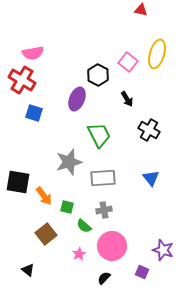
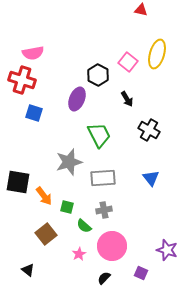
red cross: rotated 12 degrees counterclockwise
purple star: moved 4 px right
purple square: moved 1 px left, 1 px down
